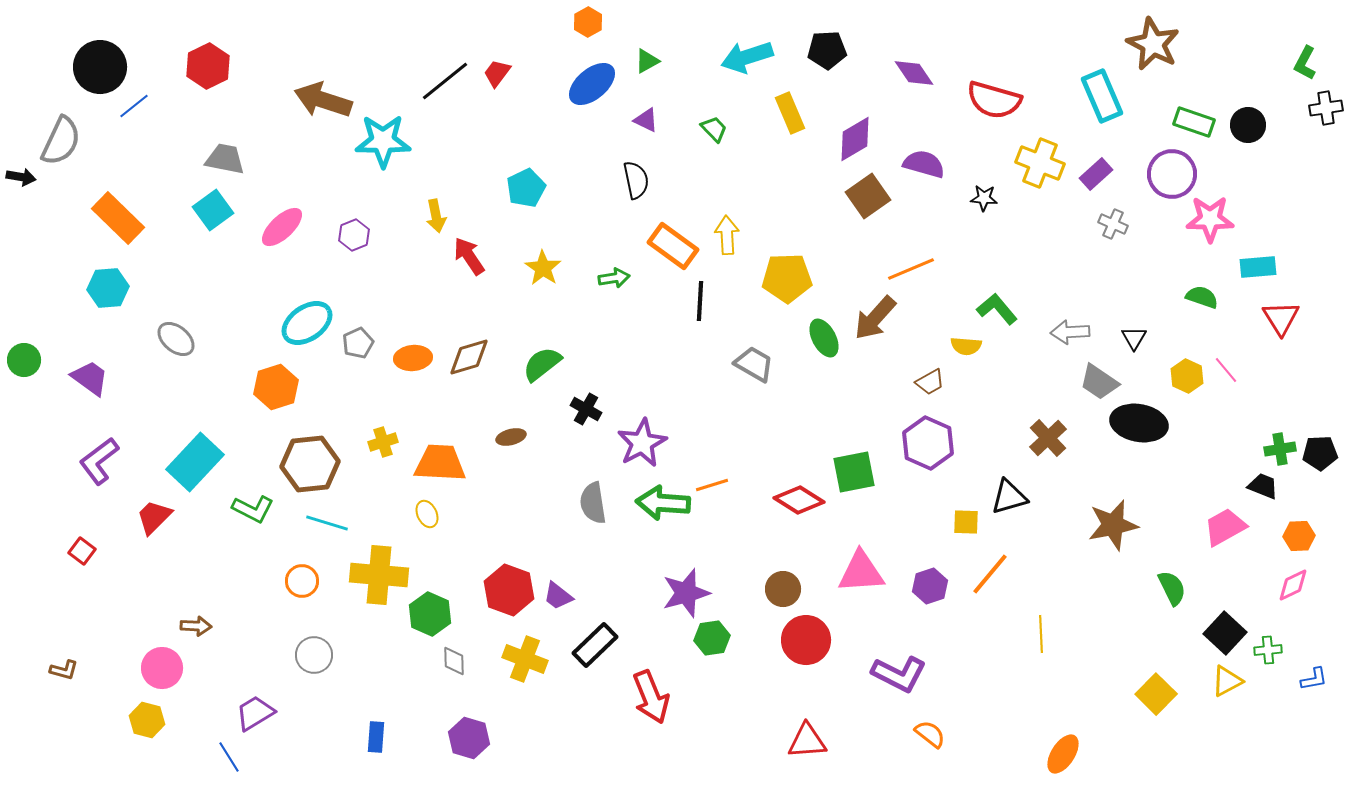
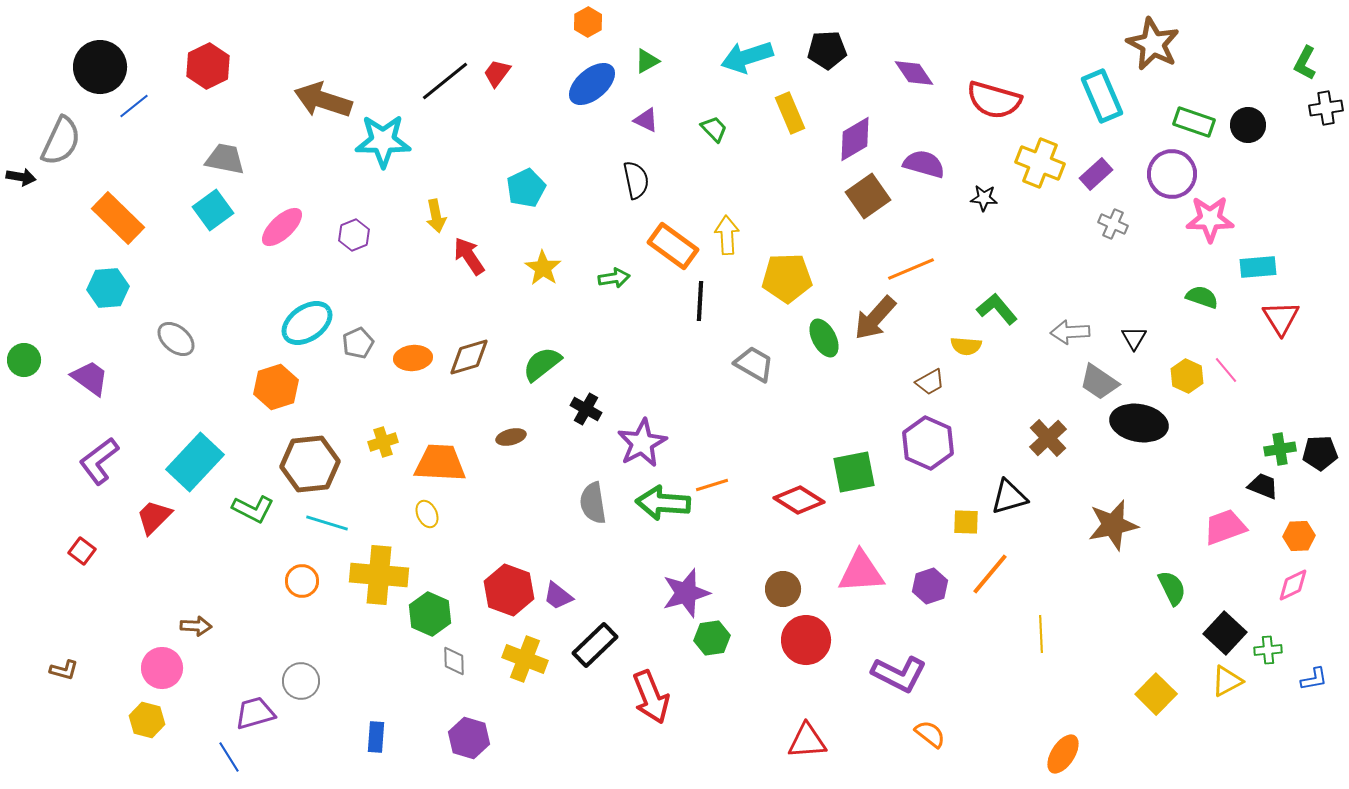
pink trapezoid at (1225, 527): rotated 9 degrees clockwise
gray circle at (314, 655): moved 13 px left, 26 px down
purple trapezoid at (255, 713): rotated 15 degrees clockwise
